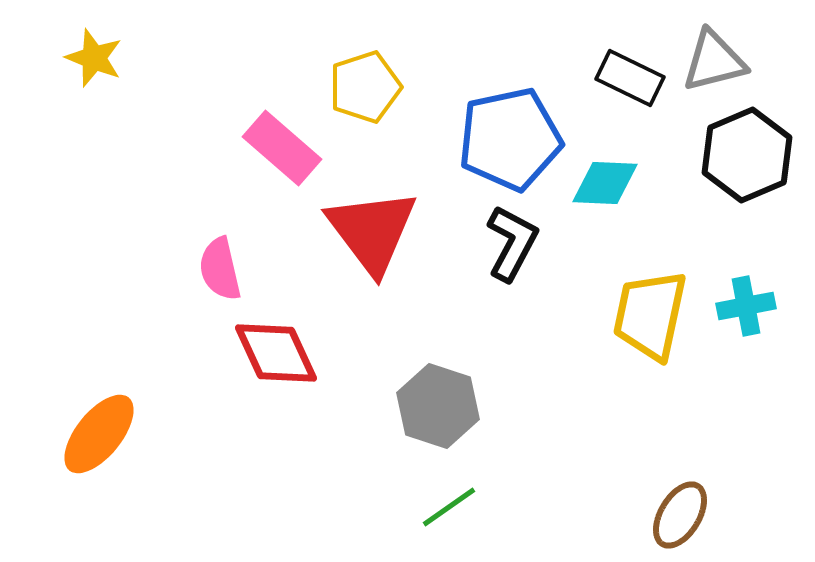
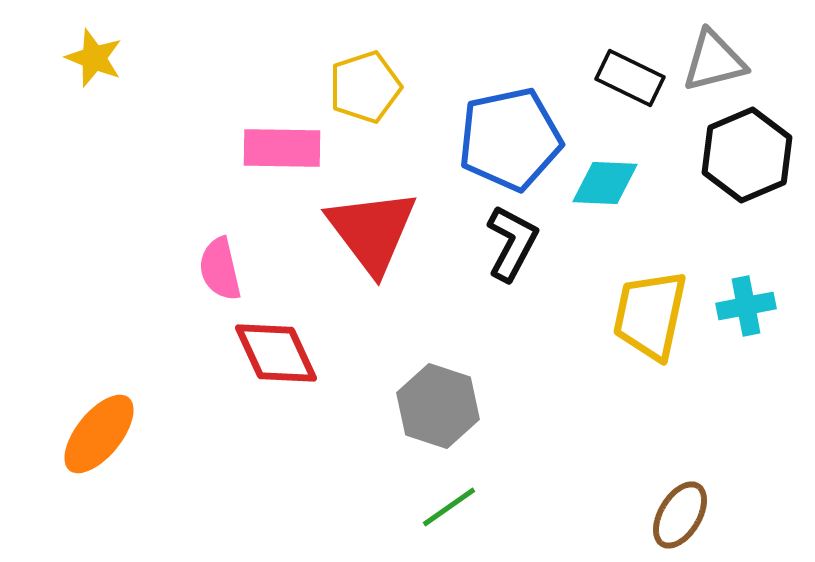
pink rectangle: rotated 40 degrees counterclockwise
